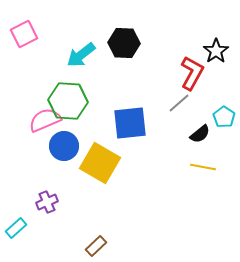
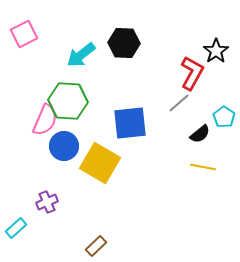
pink semicircle: rotated 136 degrees clockwise
